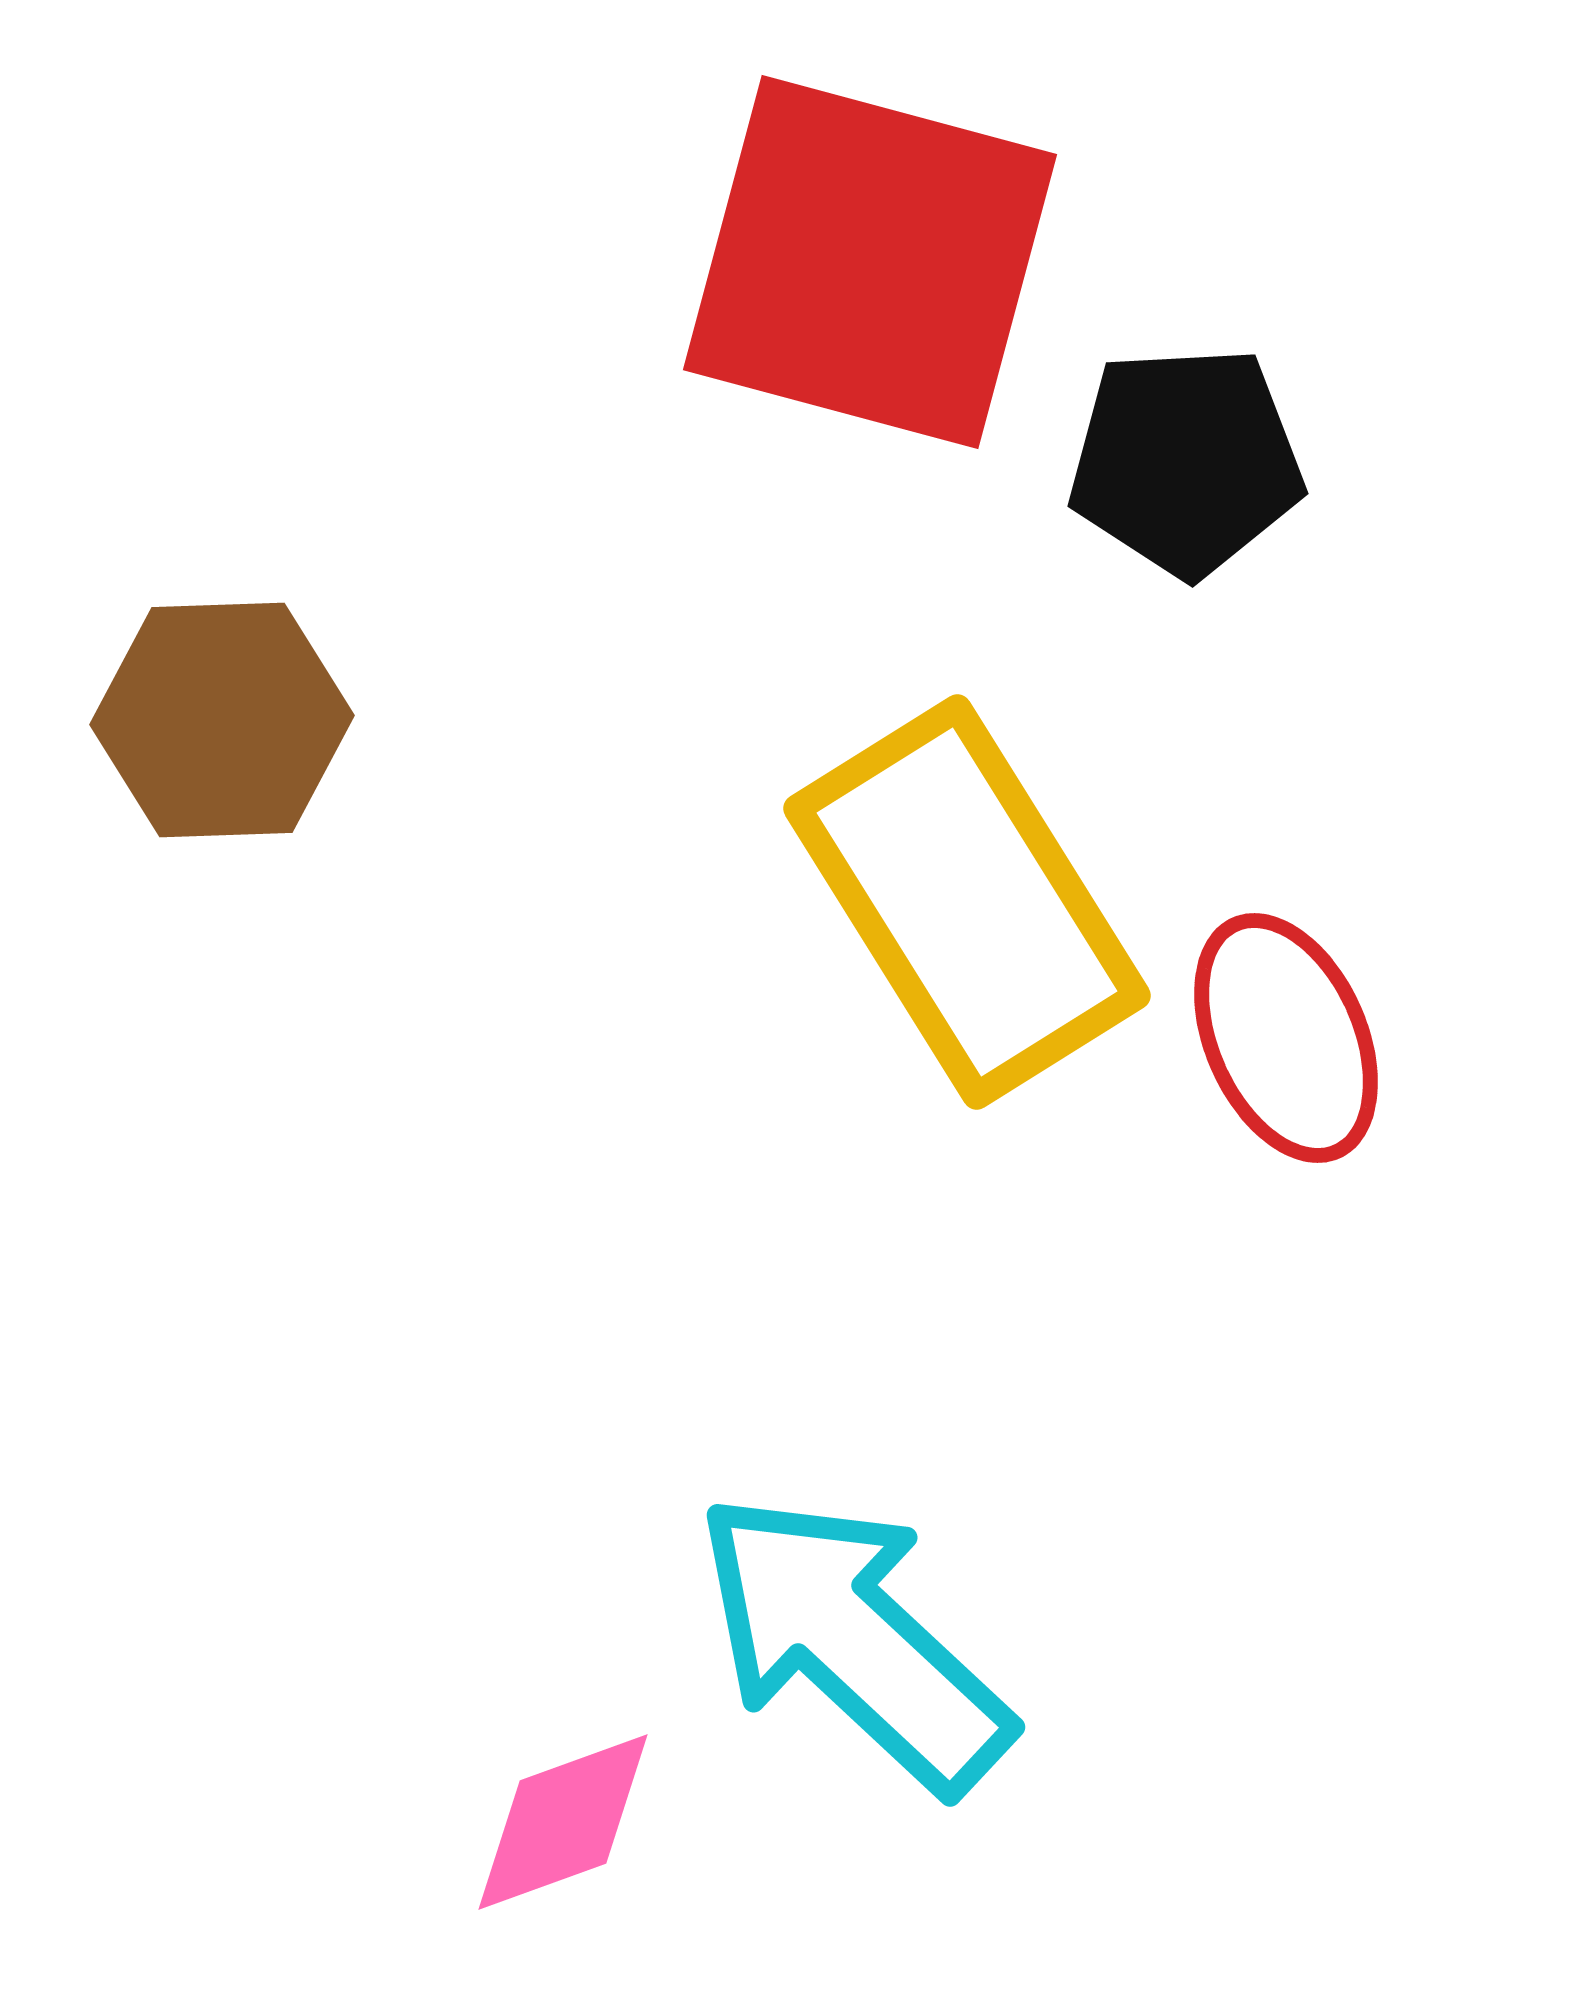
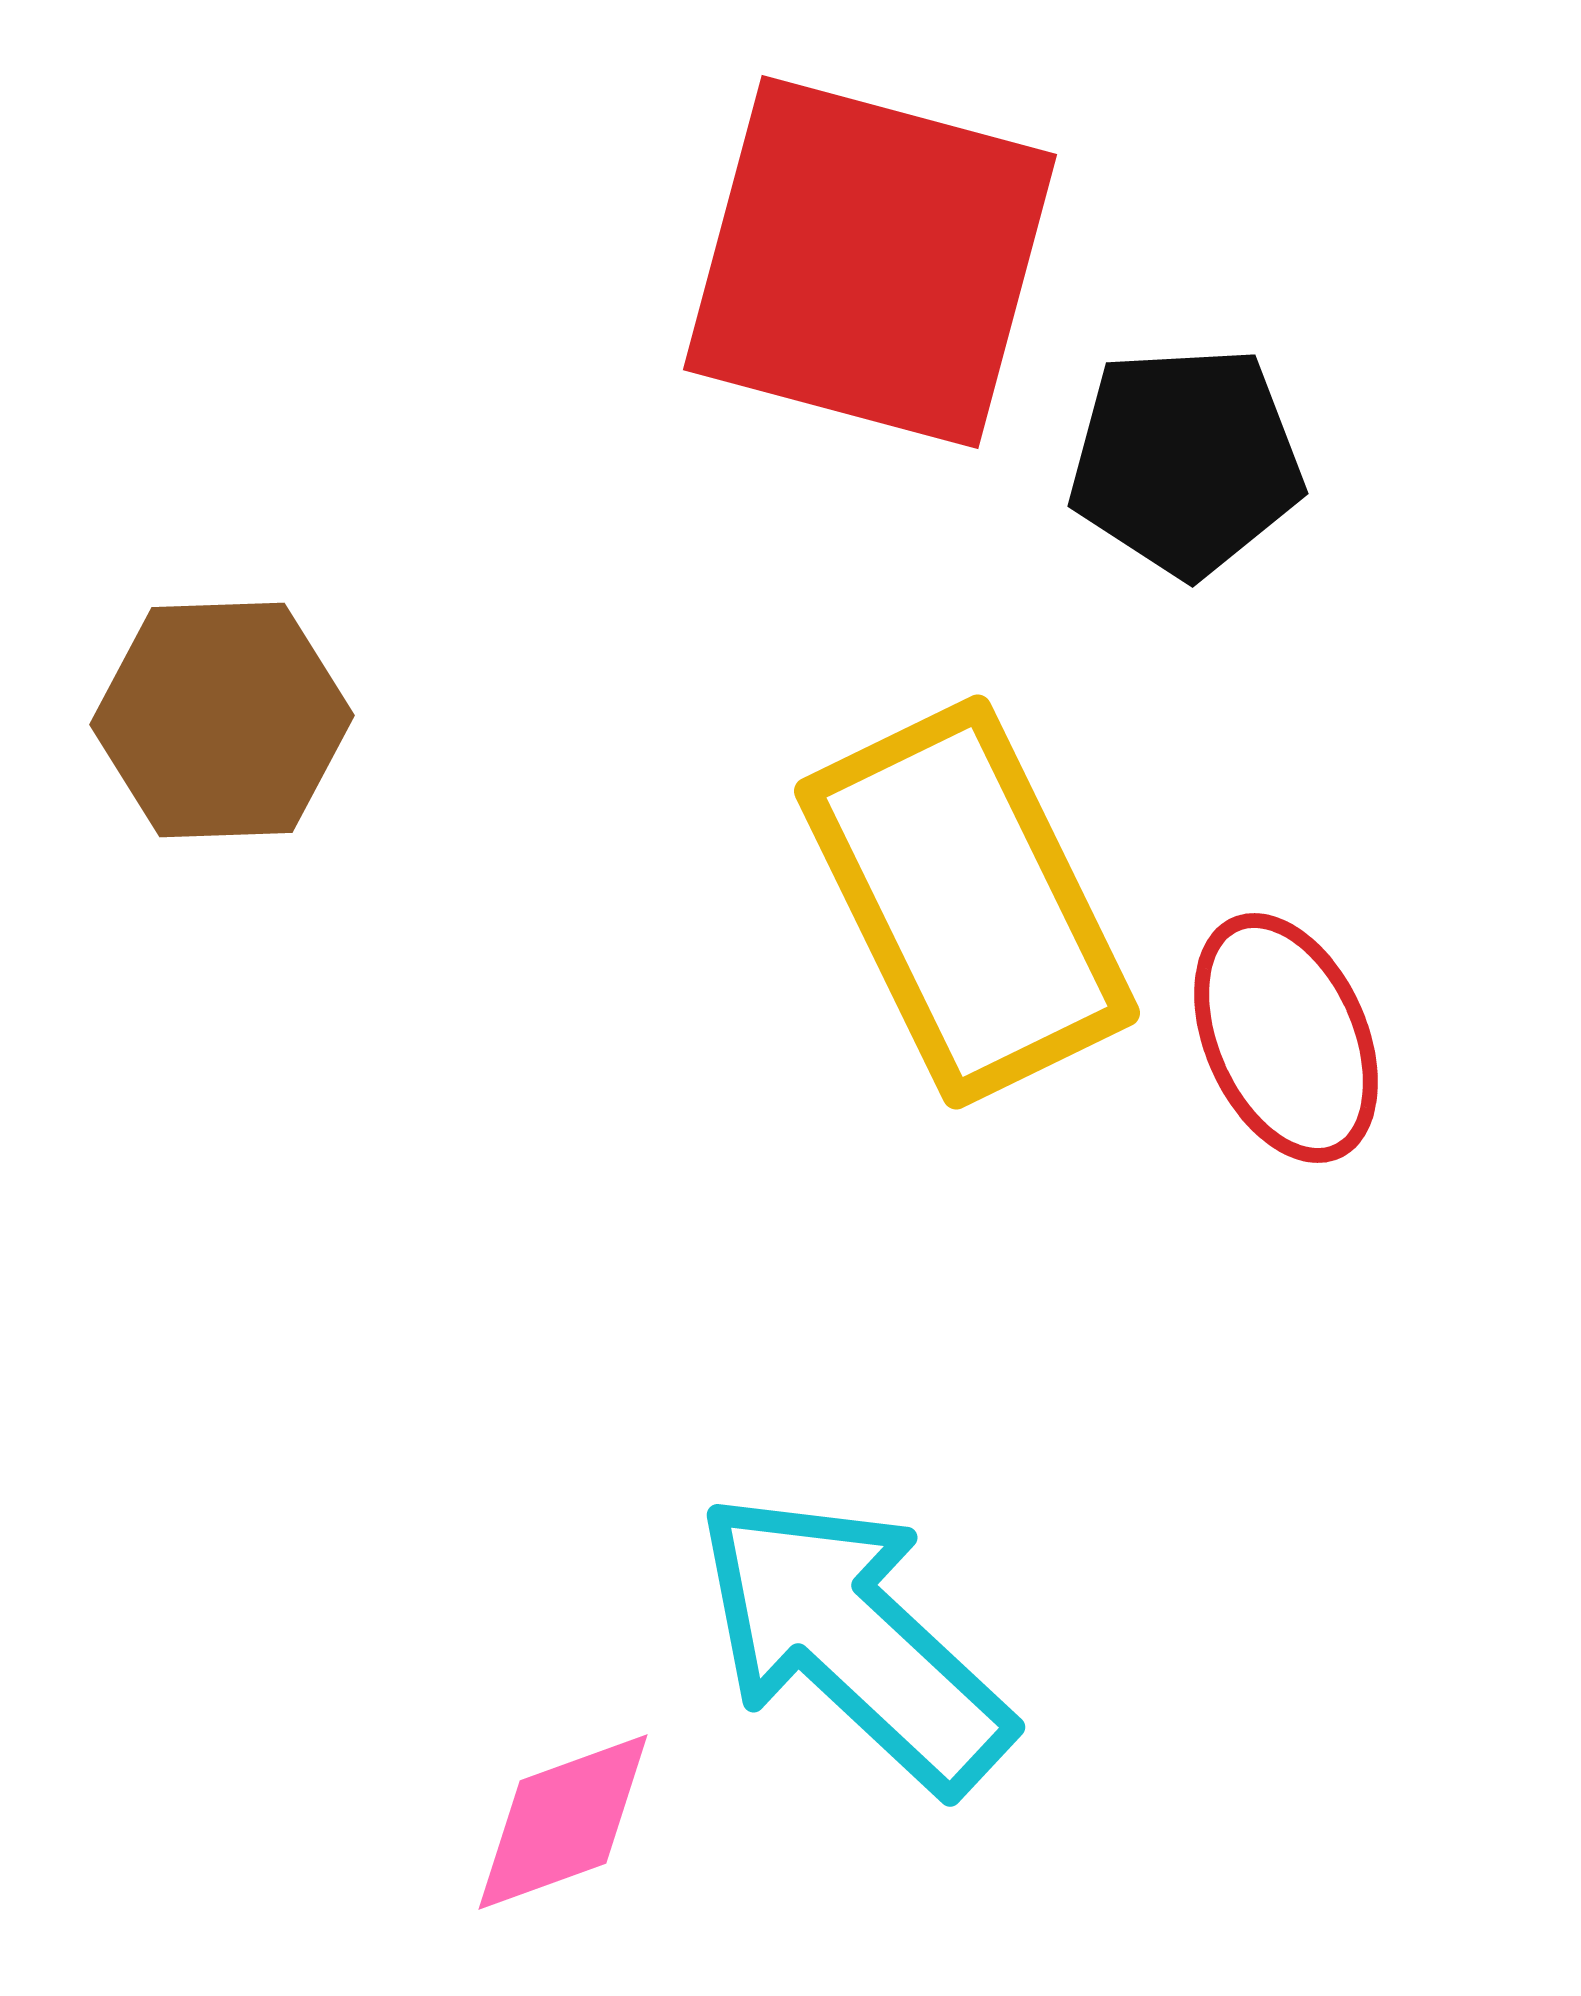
yellow rectangle: rotated 6 degrees clockwise
